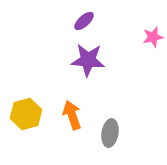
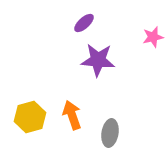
purple ellipse: moved 2 px down
purple star: moved 10 px right
yellow hexagon: moved 4 px right, 3 px down
